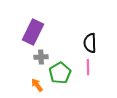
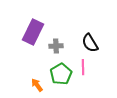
black semicircle: rotated 30 degrees counterclockwise
gray cross: moved 15 px right, 11 px up
pink line: moved 5 px left
green pentagon: moved 1 px right, 1 px down
